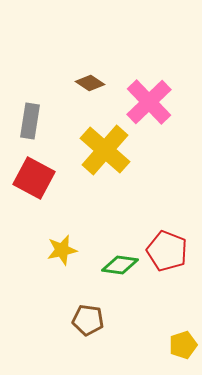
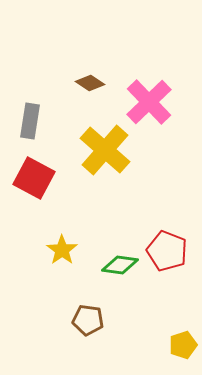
yellow star: rotated 24 degrees counterclockwise
